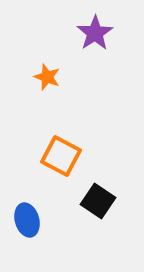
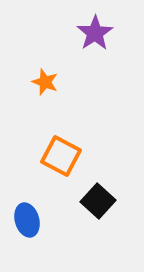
orange star: moved 2 px left, 5 px down
black square: rotated 8 degrees clockwise
